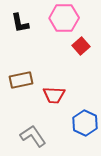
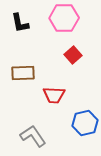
red square: moved 8 px left, 9 px down
brown rectangle: moved 2 px right, 7 px up; rotated 10 degrees clockwise
blue hexagon: rotated 20 degrees clockwise
